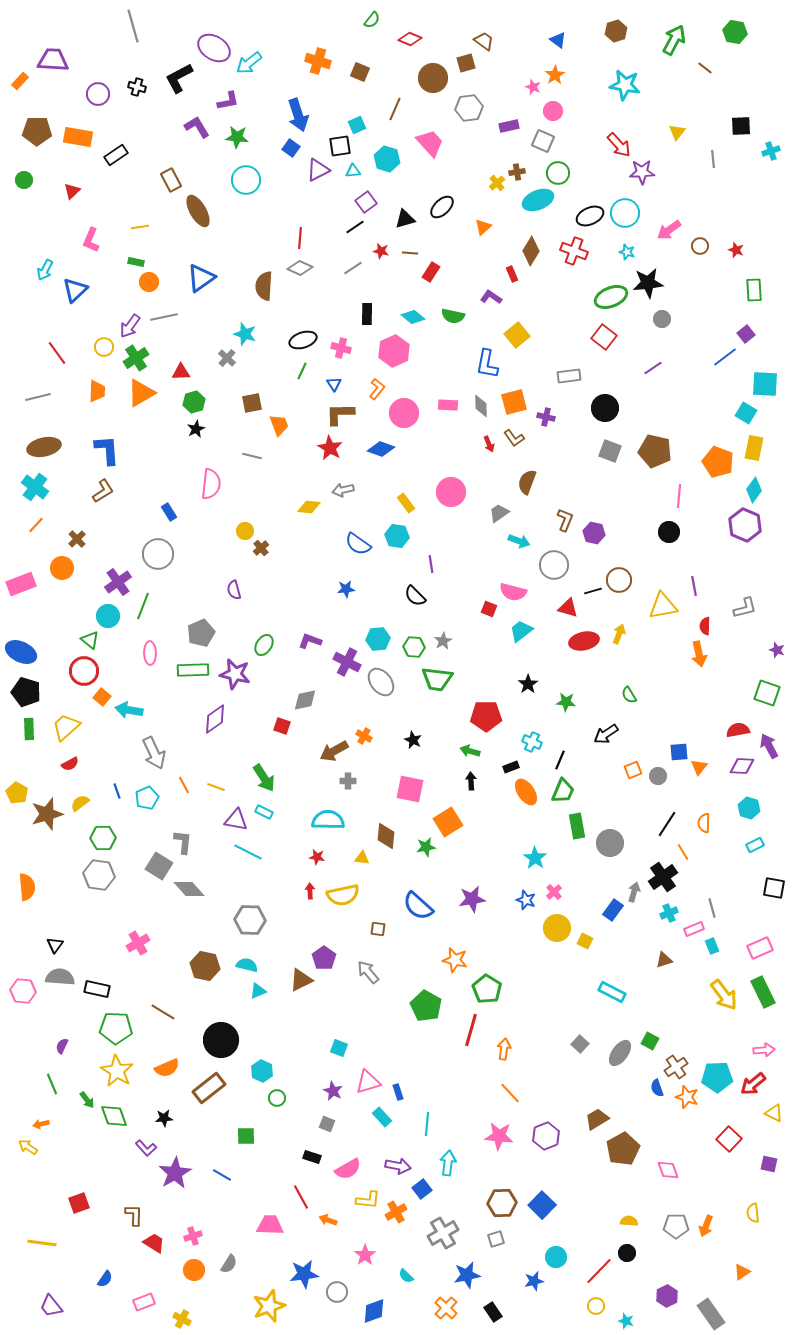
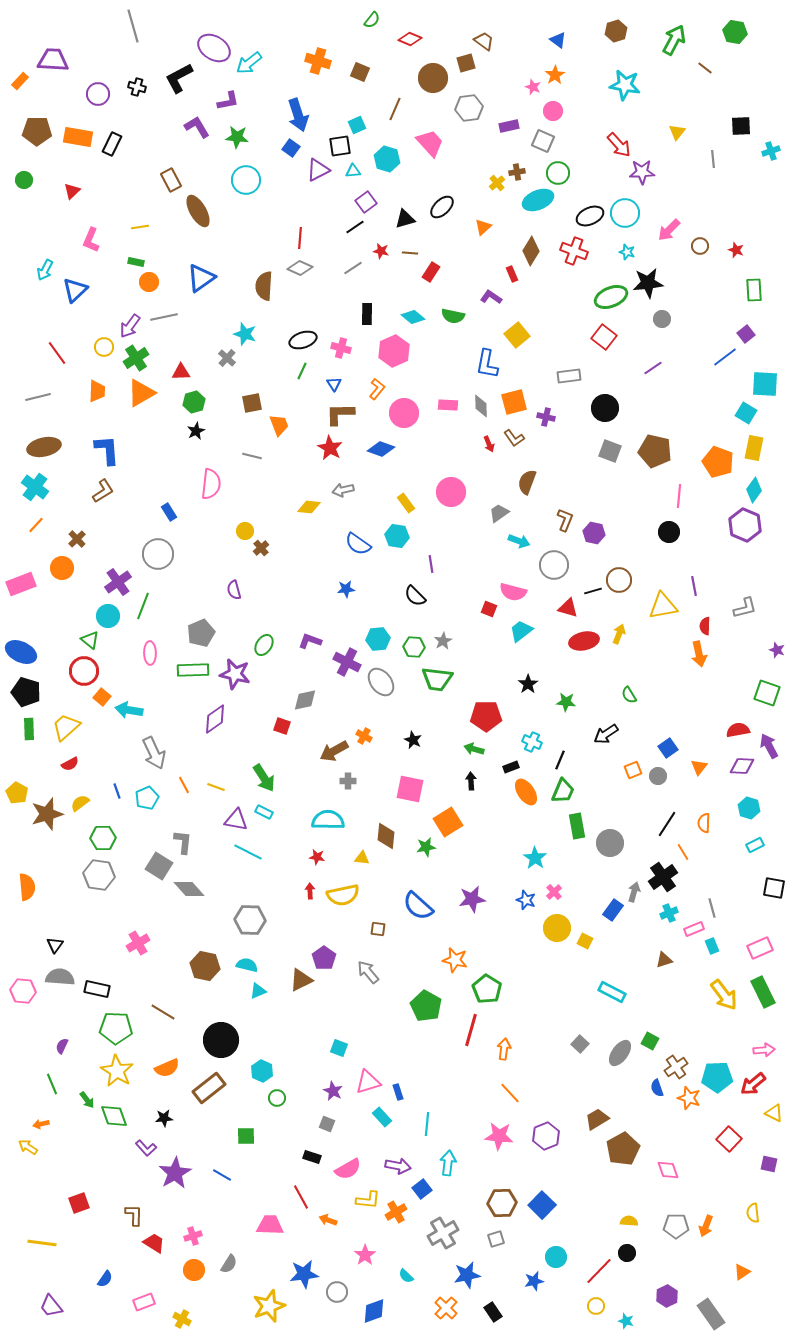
black rectangle at (116, 155): moved 4 px left, 11 px up; rotated 30 degrees counterclockwise
pink arrow at (669, 230): rotated 10 degrees counterclockwise
black star at (196, 429): moved 2 px down
green arrow at (470, 751): moved 4 px right, 2 px up
blue square at (679, 752): moved 11 px left, 4 px up; rotated 30 degrees counterclockwise
orange star at (687, 1097): moved 2 px right, 1 px down
